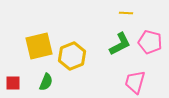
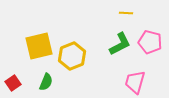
red square: rotated 35 degrees counterclockwise
